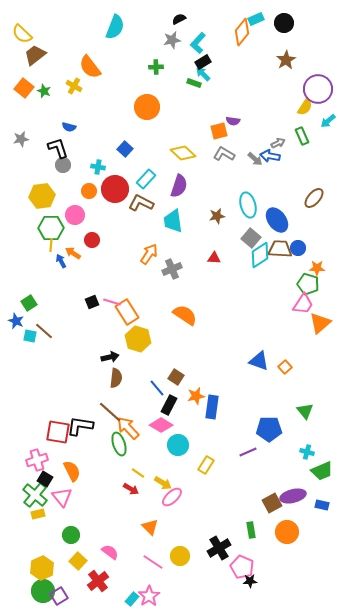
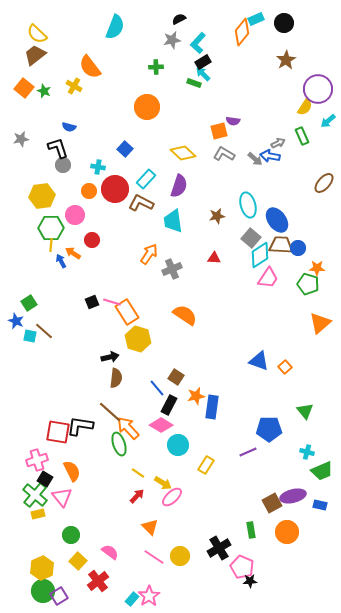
yellow semicircle at (22, 34): moved 15 px right
brown ellipse at (314, 198): moved 10 px right, 15 px up
brown trapezoid at (280, 249): moved 1 px right, 4 px up
pink trapezoid at (303, 304): moved 35 px left, 26 px up
red arrow at (131, 489): moved 6 px right, 7 px down; rotated 77 degrees counterclockwise
blue rectangle at (322, 505): moved 2 px left
pink line at (153, 562): moved 1 px right, 5 px up
